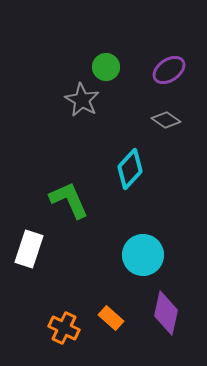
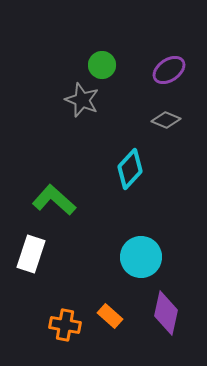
green circle: moved 4 px left, 2 px up
gray star: rotated 8 degrees counterclockwise
gray diamond: rotated 12 degrees counterclockwise
green L-shape: moved 15 px left; rotated 24 degrees counterclockwise
white rectangle: moved 2 px right, 5 px down
cyan circle: moved 2 px left, 2 px down
orange rectangle: moved 1 px left, 2 px up
orange cross: moved 1 px right, 3 px up; rotated 16 degrees counterclockwise
